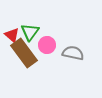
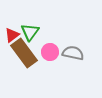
red triangle: rotated 42 degrees clockwise
pink circle: moved 3 px right, 7 px down
